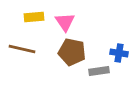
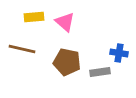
pink triangle: rotated 15 degrees counterclockwise
brown pentagon: moved 5 px left, 10 px down
gray rectangle: moved 1 px right, 1 px down
